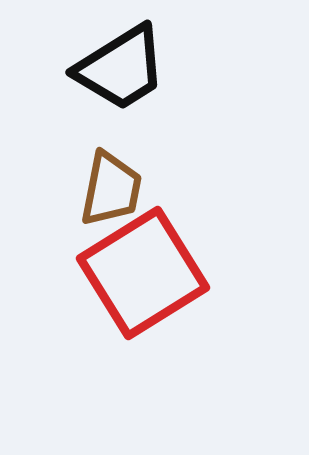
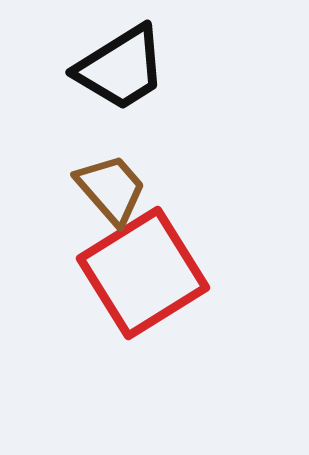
brown trapezoid: rotated 52 degrees counterclockwise
